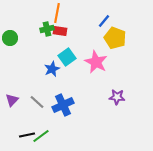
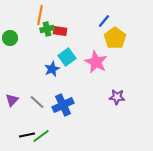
orange line: moved 17 px left, 2 px down
yellow pentagon: rotated 15 degrees clockwise
